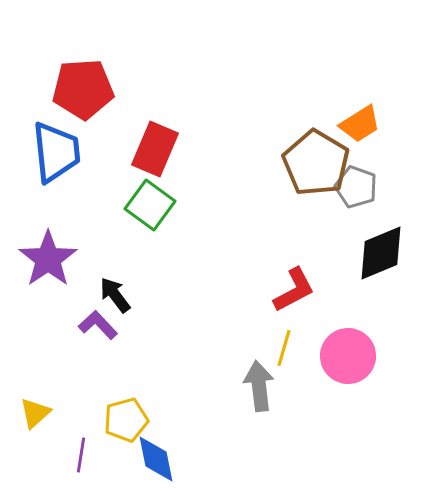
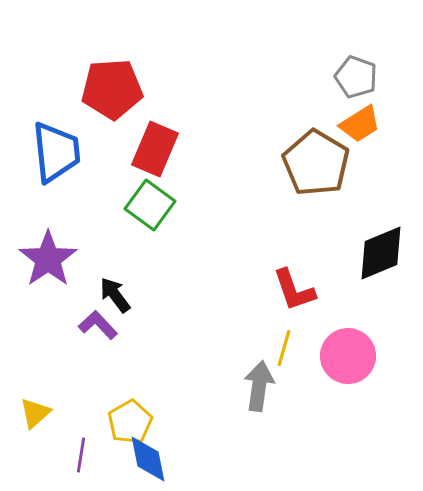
red pentagon: moved 29 px right
gray pentagon: moved 110 px up
red L-shape: rotated 99 degrees clockwise
gray arrow: rotated 15 degrees clockwise
yellow pentagon: moved 4 px right, 2 px down; rotated 15 degrees counterclockwise
blue diamond: moved 8 px left
